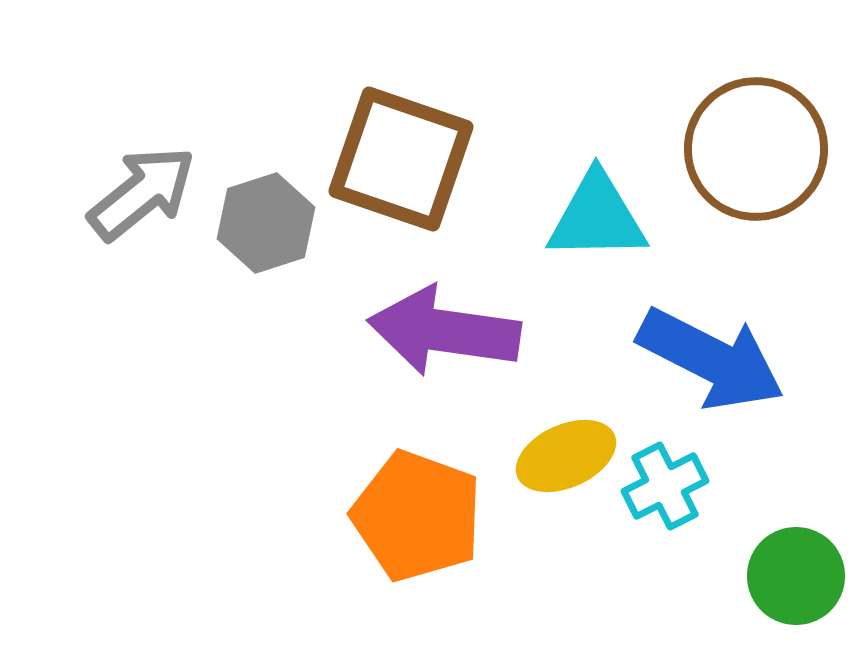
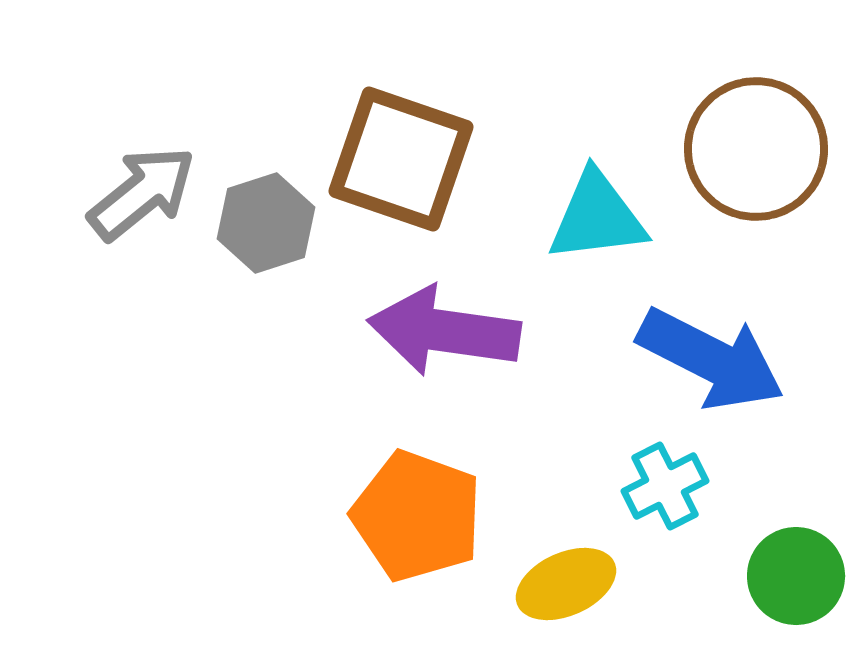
cyan triangle: rotated 6 degrees counterclockwise
yellow ellipse: moved 128 px down
